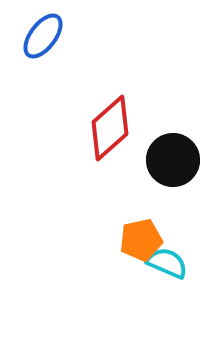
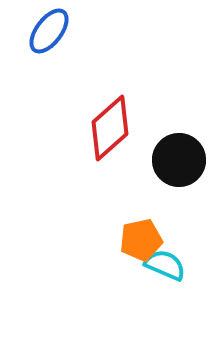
blue ellipse: moved 6 px right, 5 px up
black circle: moved 6 px right
cyan semicircle: moved 2 px left, 2 px down
